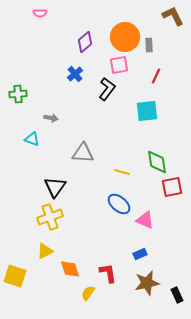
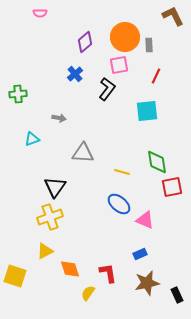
gray arrow: moved 8 px right
cyan triangle: rotated 42 degrees counterclockwise
